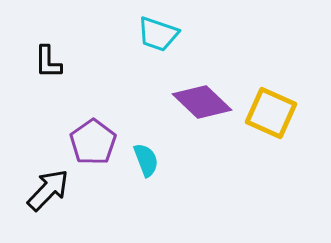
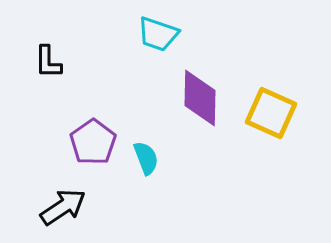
purple diamond: moved 2 px left, 4 px up; rotated 48 degrees clockwise
cyan semicircle: moved 2 px up
black arrow: moved 15 px right, 17 px down; rotated 12 degrees clockwise
